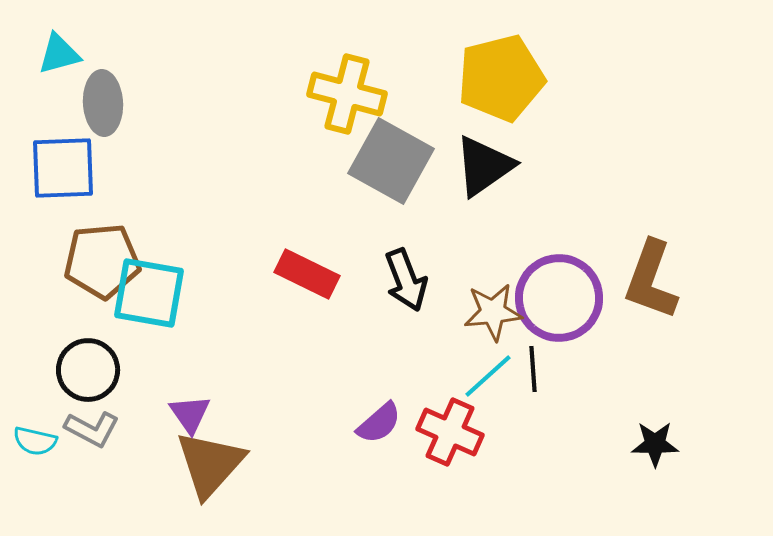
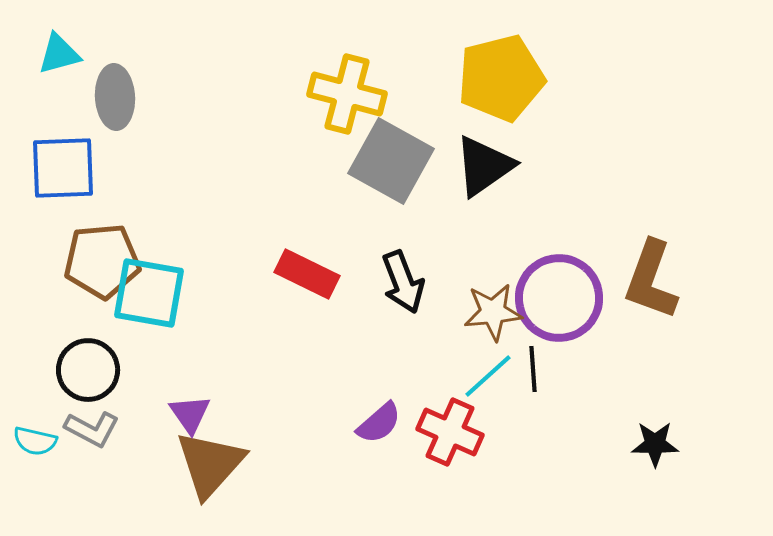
gray ellipse: moved 12 px right, 6 px up
black arrow: moved 3 px left, 2 px down
